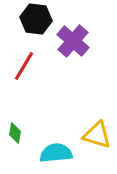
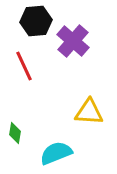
black hexagon: moved 2 px down; rotated 12 degrees counterclockwise
red line: rotated 56 degrees counterclockwise
yellow triangle: moved 8 px left, 23 px up; rotated 12 degrees counterclockwise
cyan semicircle: rotated 16 degrees counterclockwise
